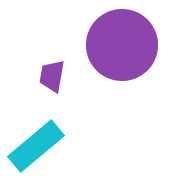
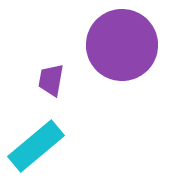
purple trapezoid: moved 1 px left, 4 px down
